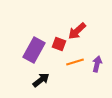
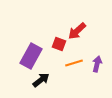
purple rectangle: moved 3 px left, 6 px down
orange line: moved 1 px left, 1 px down
